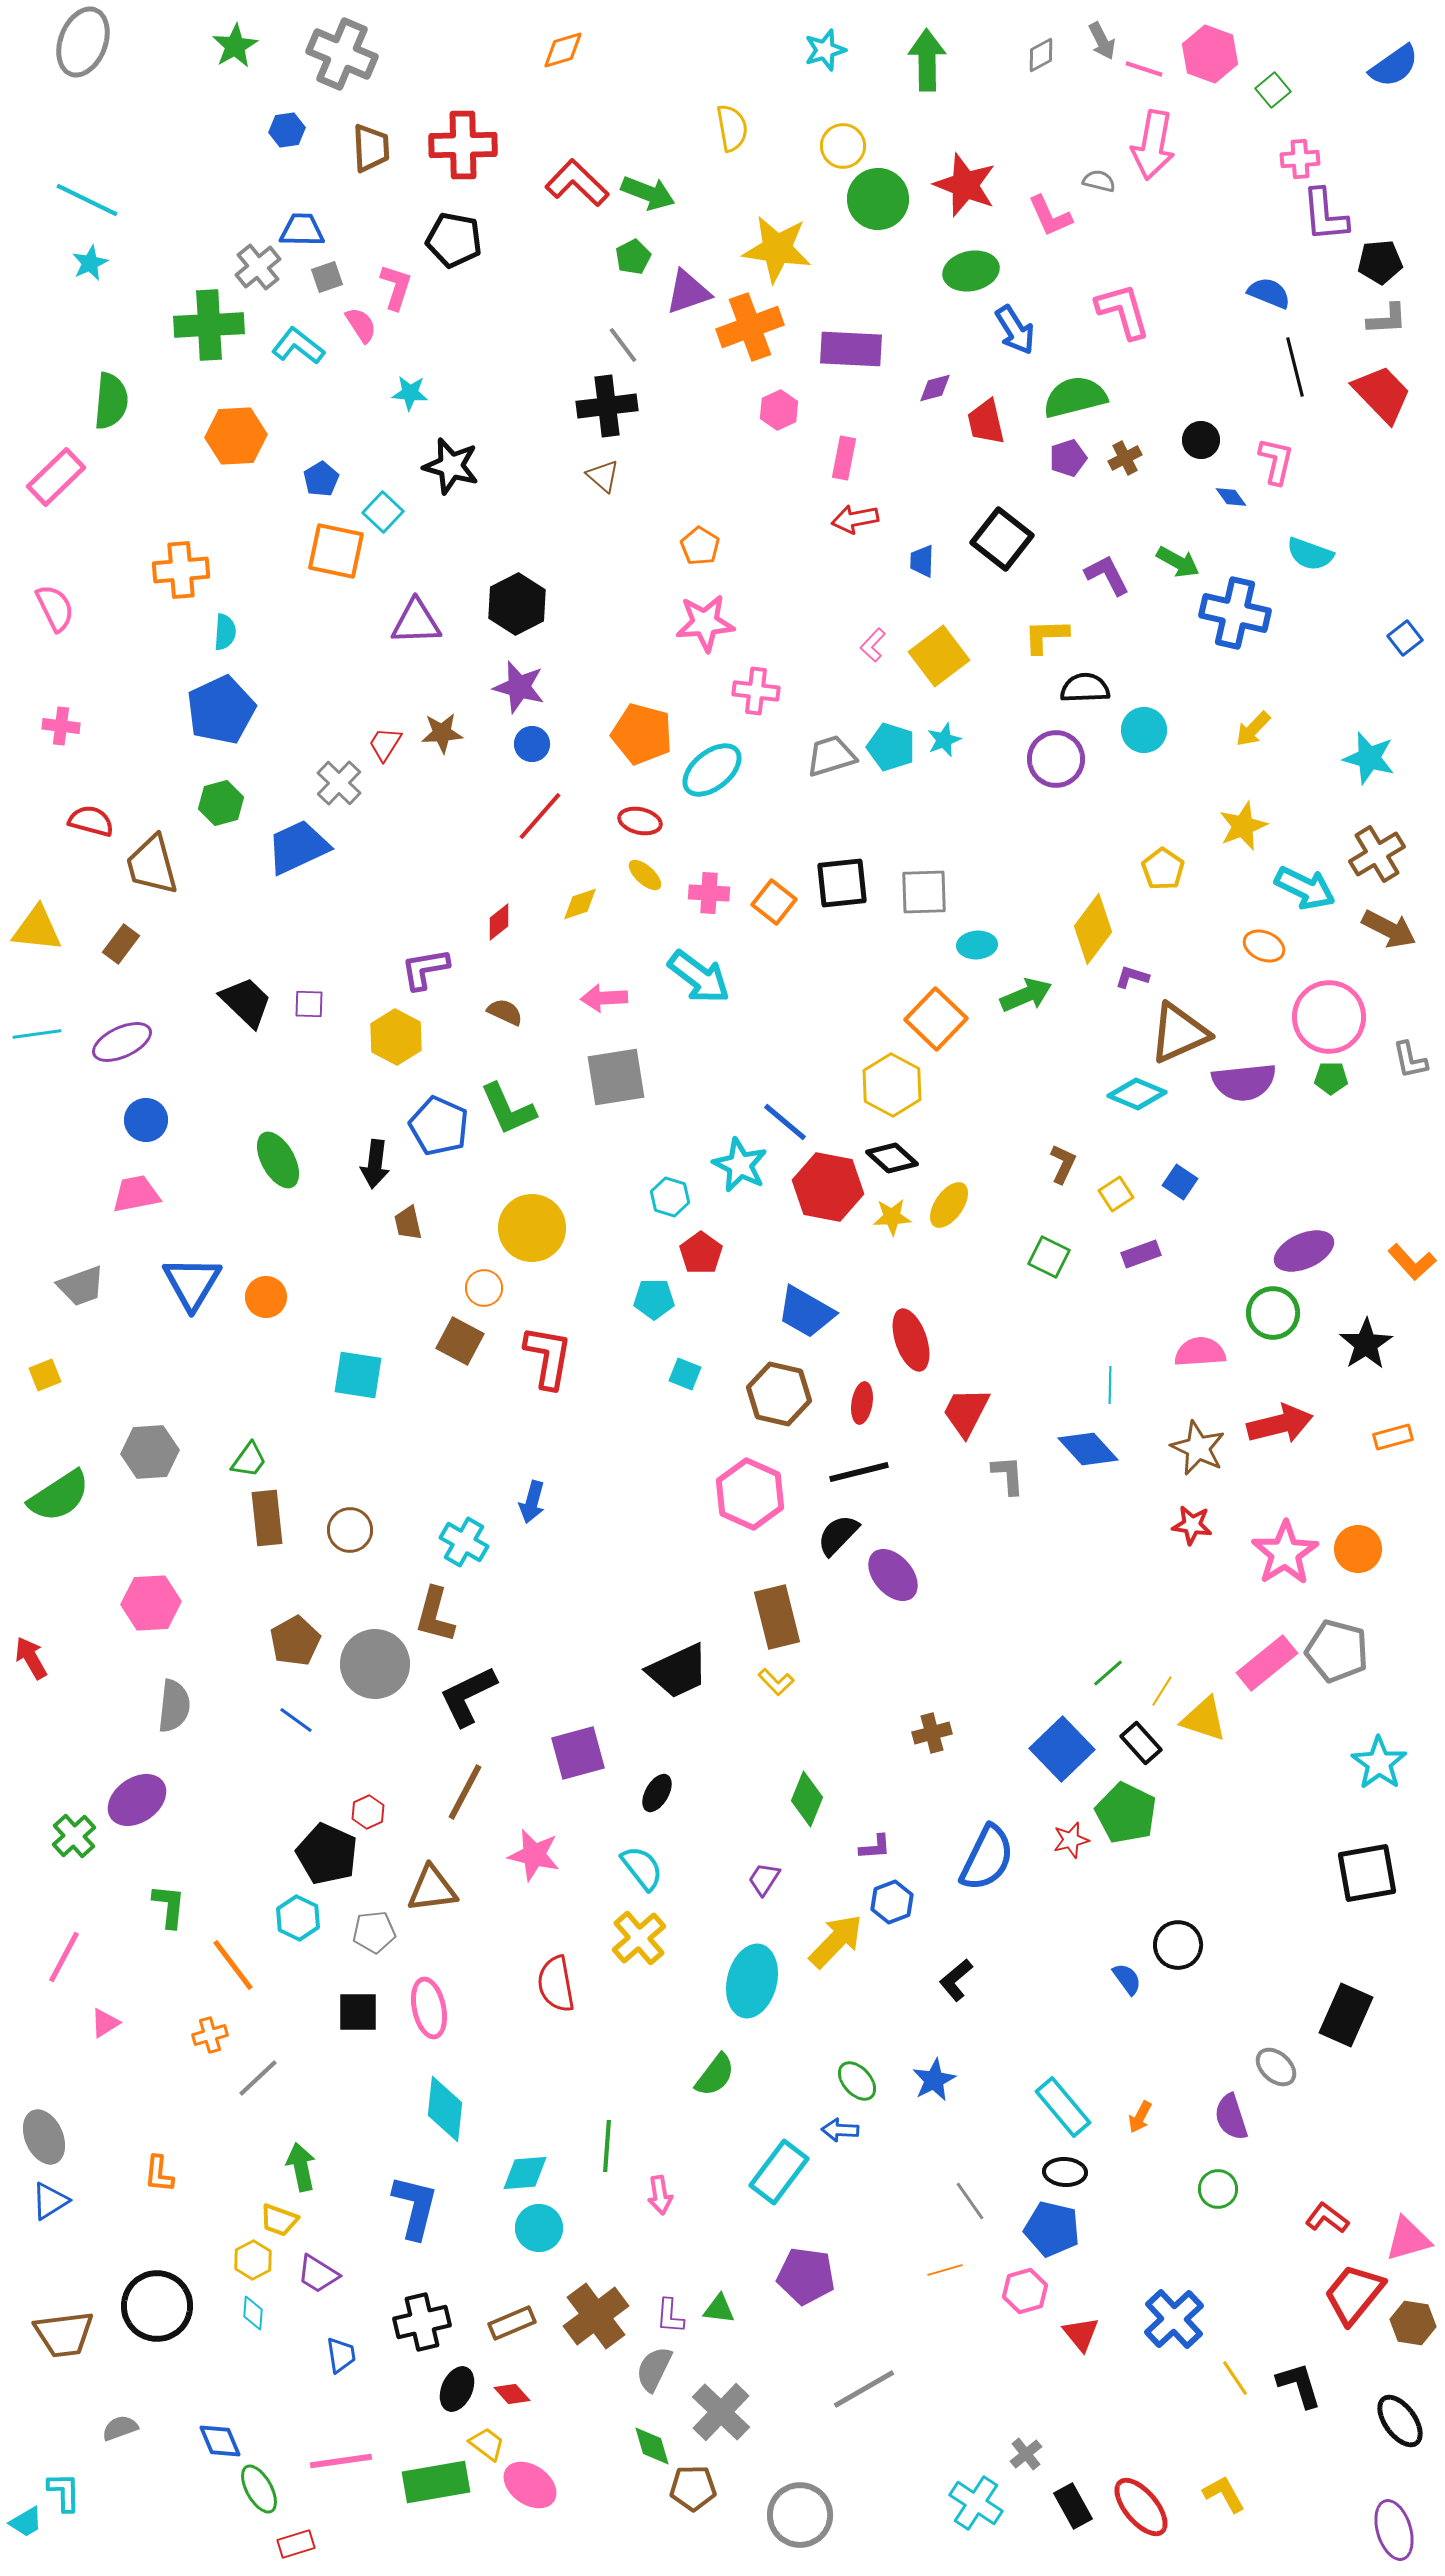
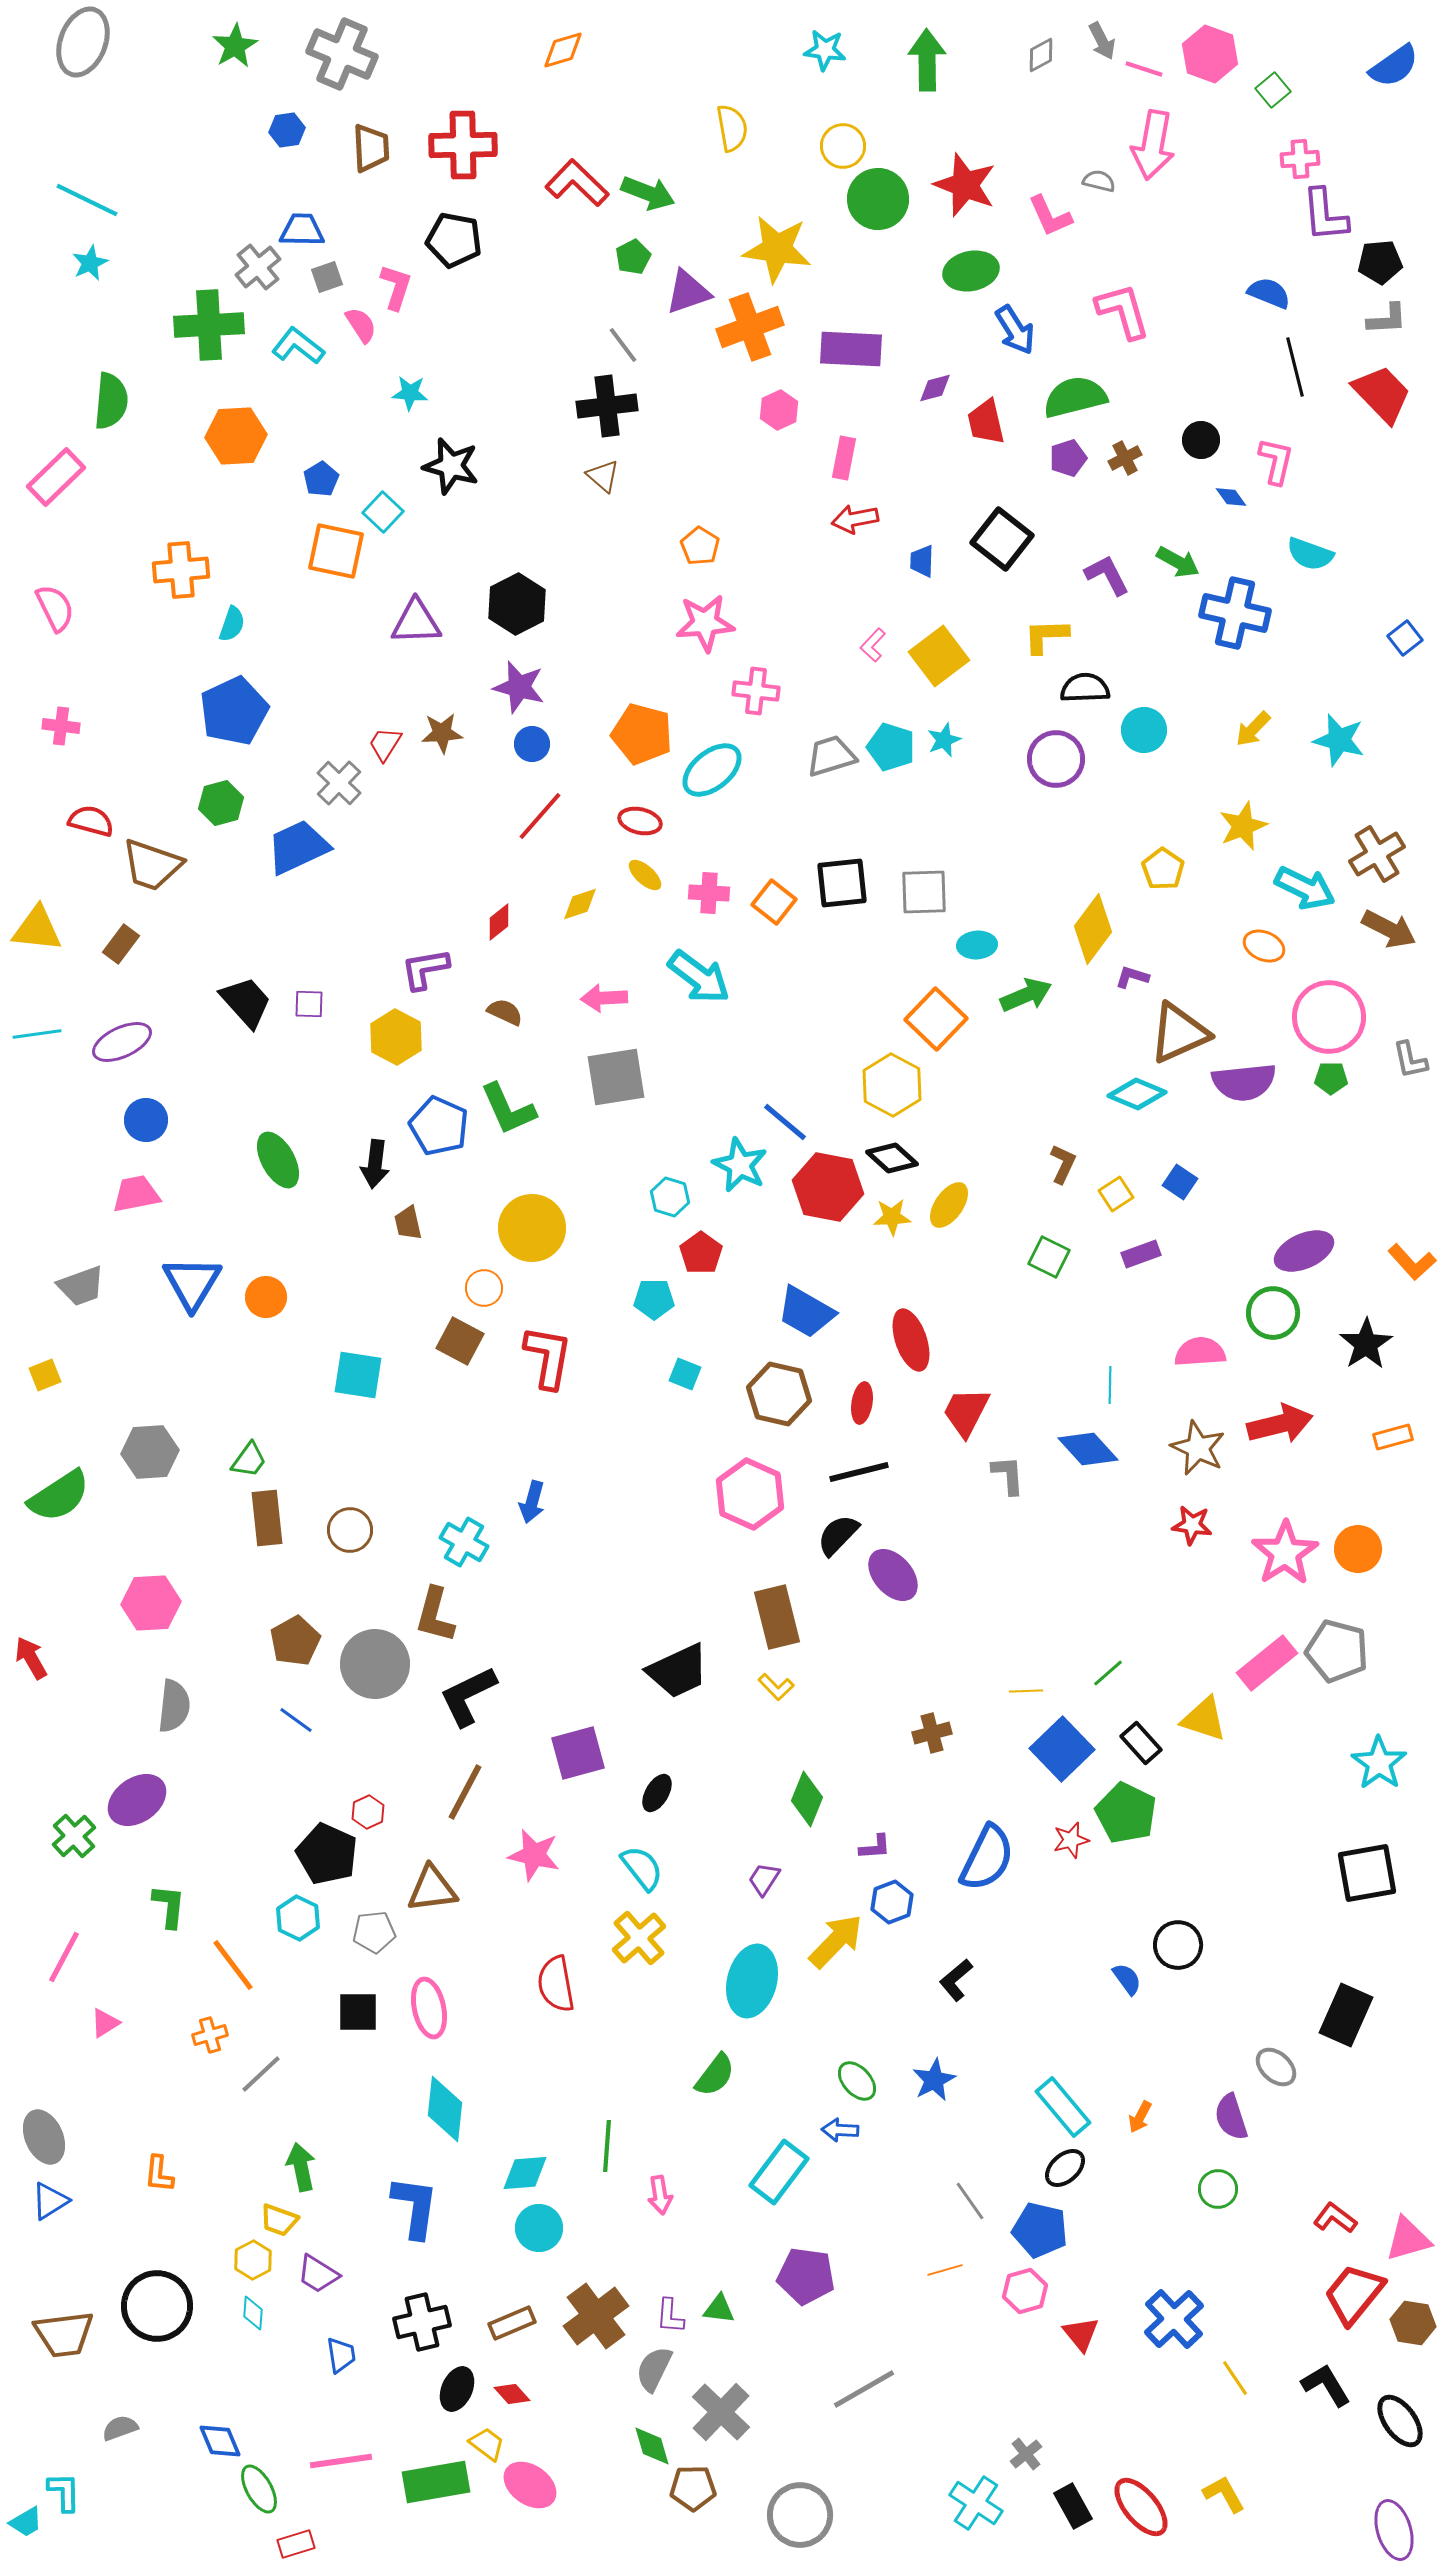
cyan star at (825, 50): rotated 24 degrees clockwise
cyan semicircle at (225, 632): moved 7 px right, 8 px up; rotated 15 degrees clockwise
blue pentagon at (221, 710): moved 13 px right, 1 px down
cyan star at (1369, 758): moved 30 px left, 18 px up
brown trapezoid at (152, 865): rotated 56 degrees counterclockwise
black trapezoid at (246, 1002): rotated 4 degrees clockwise
yellow L-shape at (776, 1682): moved 5 px down
yellow line at (1162, 1691): moved 136 px left; rotated 56 degrees clockwise
gray line at (258, 2078): moved 3 px right, 4 px up
black ellipse at (1065, 2172): moved 4 px up; rotated 45 degrees counterclockwise
blue L-shape at (415, 2207): rotated 6 degrees counterclockwise
red L-shape at (1327, 2218): moved 8 px right
blue pentagon at (1052, 2229): moved 12 px left, 1 px down
black L-shape at (1299, 2385): moved 27 px right; rotated 14 degrees counterclockwise
